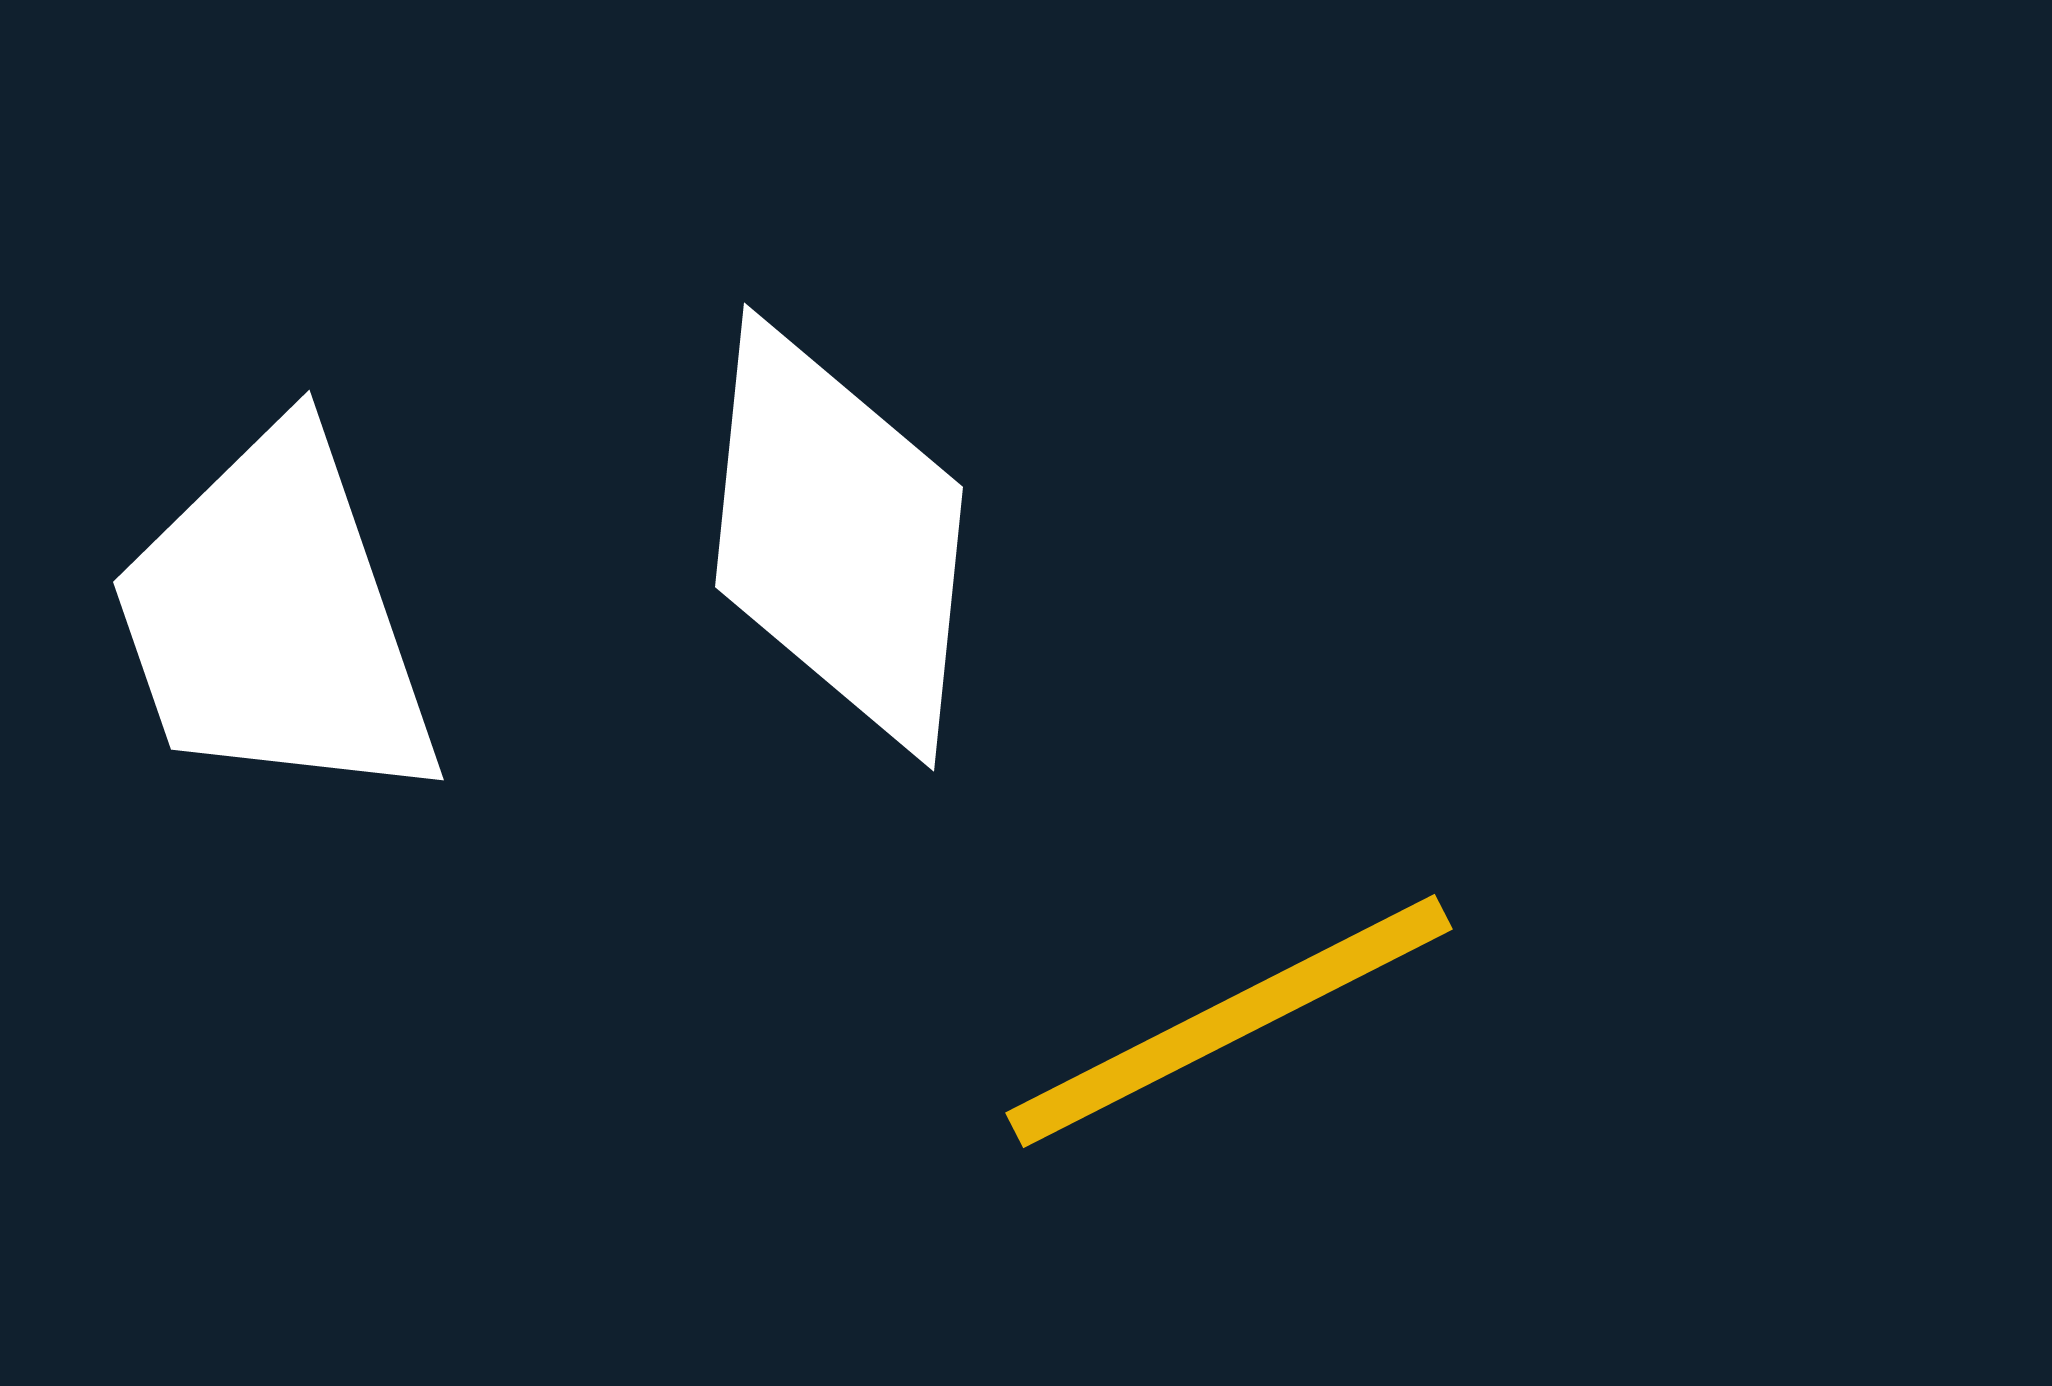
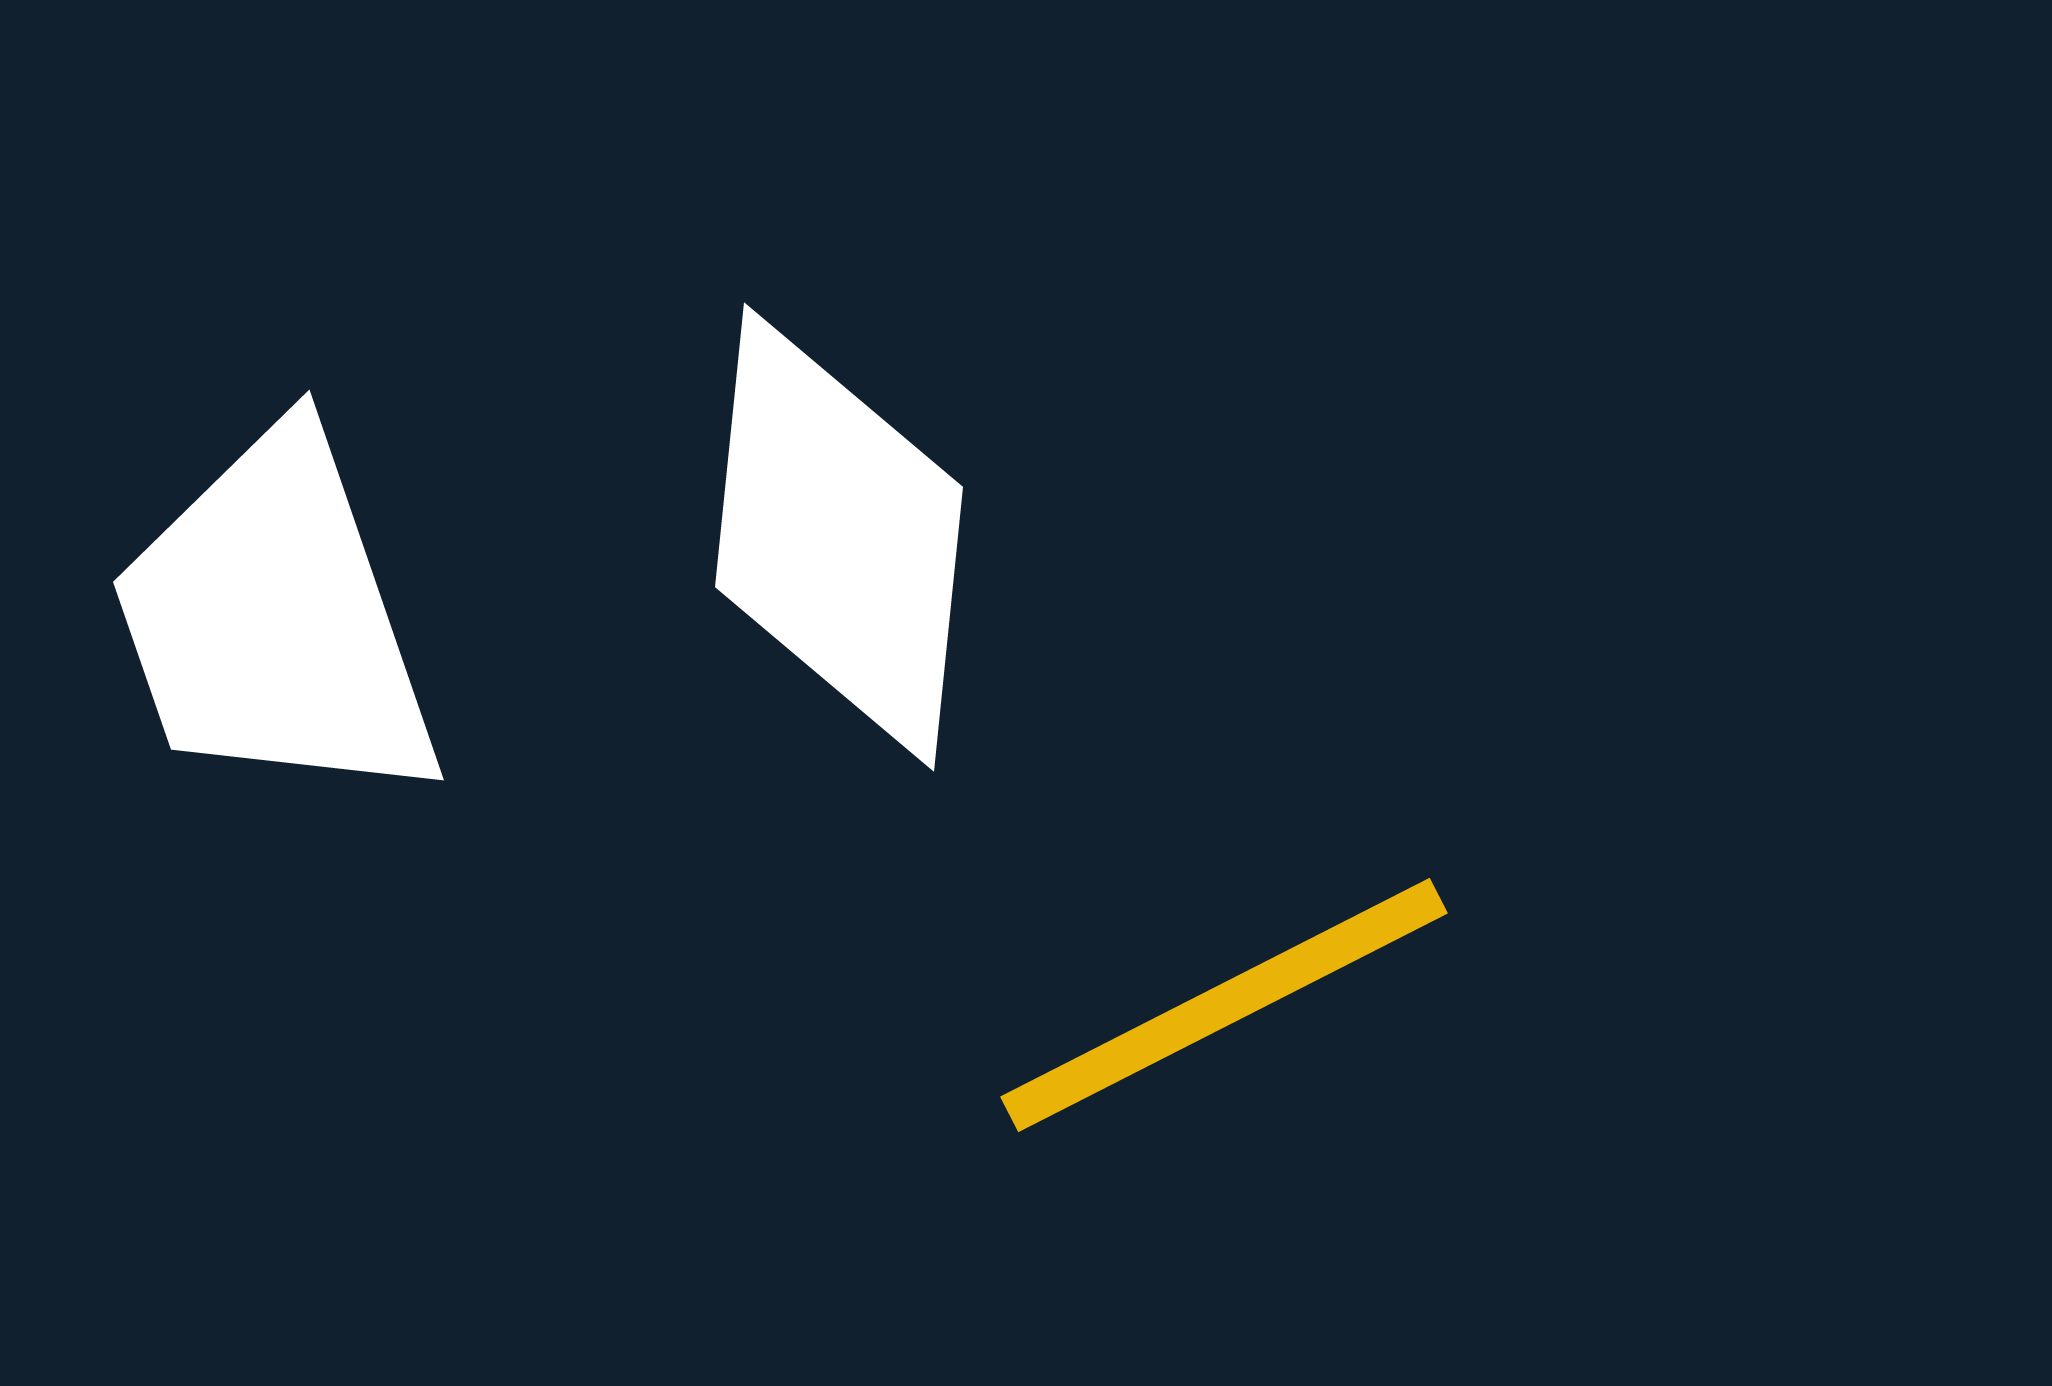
yellow line: moved 5 px left, 16 px up
